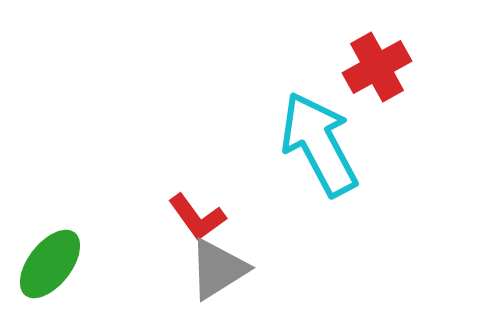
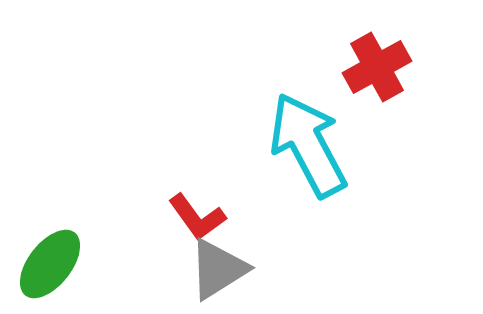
cyan arrow: moved 11 px left, 1 px down
